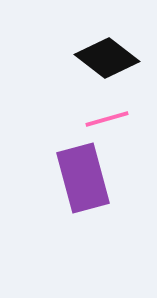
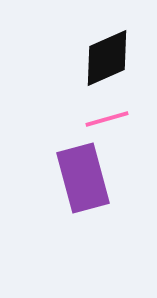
black diamond: rotated 62 degrees counterclockwise
